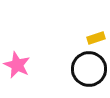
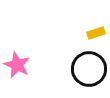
yellow rectangle: moved 5 px up
